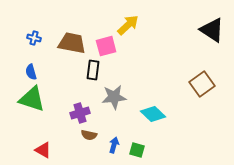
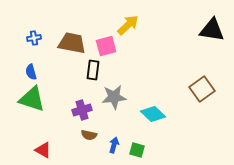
black triangle: rotated 24 degrees counterclockwise
blue cross: rotated 24 degrees counterclockwise
brown square: moved 5 px down
purple cross: moved 2 px right, 3 px up
